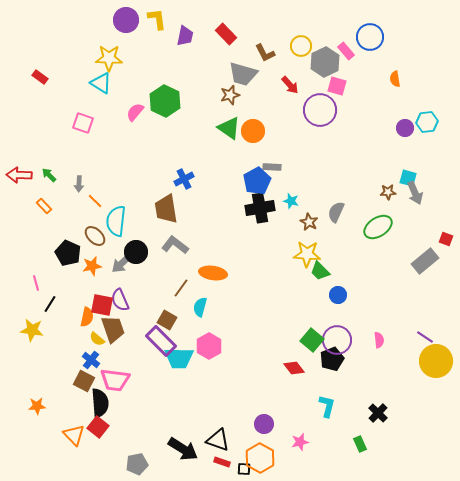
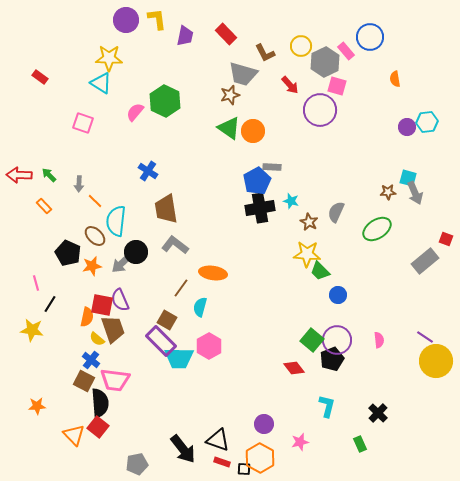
purple circle at (405, 128): moved 2 px right, 1 px up
blue cross at (184, 179): moved 36 px left, 8 px up; rotated 30 degrees counterclockwise
green ellipse at (378, 227): moved 1 px left, 2 px down
black arrow at (183, 449): rotated 20 degrees clockwise
